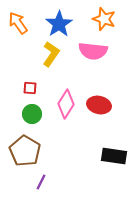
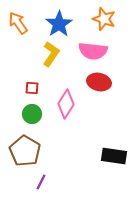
red square: moved 2 px right
red ellipse: moved 23 px up
